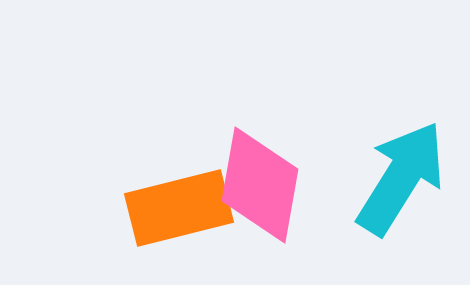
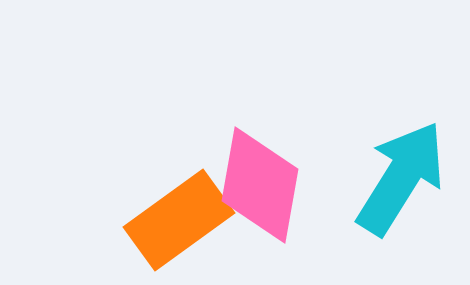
orange rectangle: moved 12 px down; rotated 22 degrees counterclockwise
